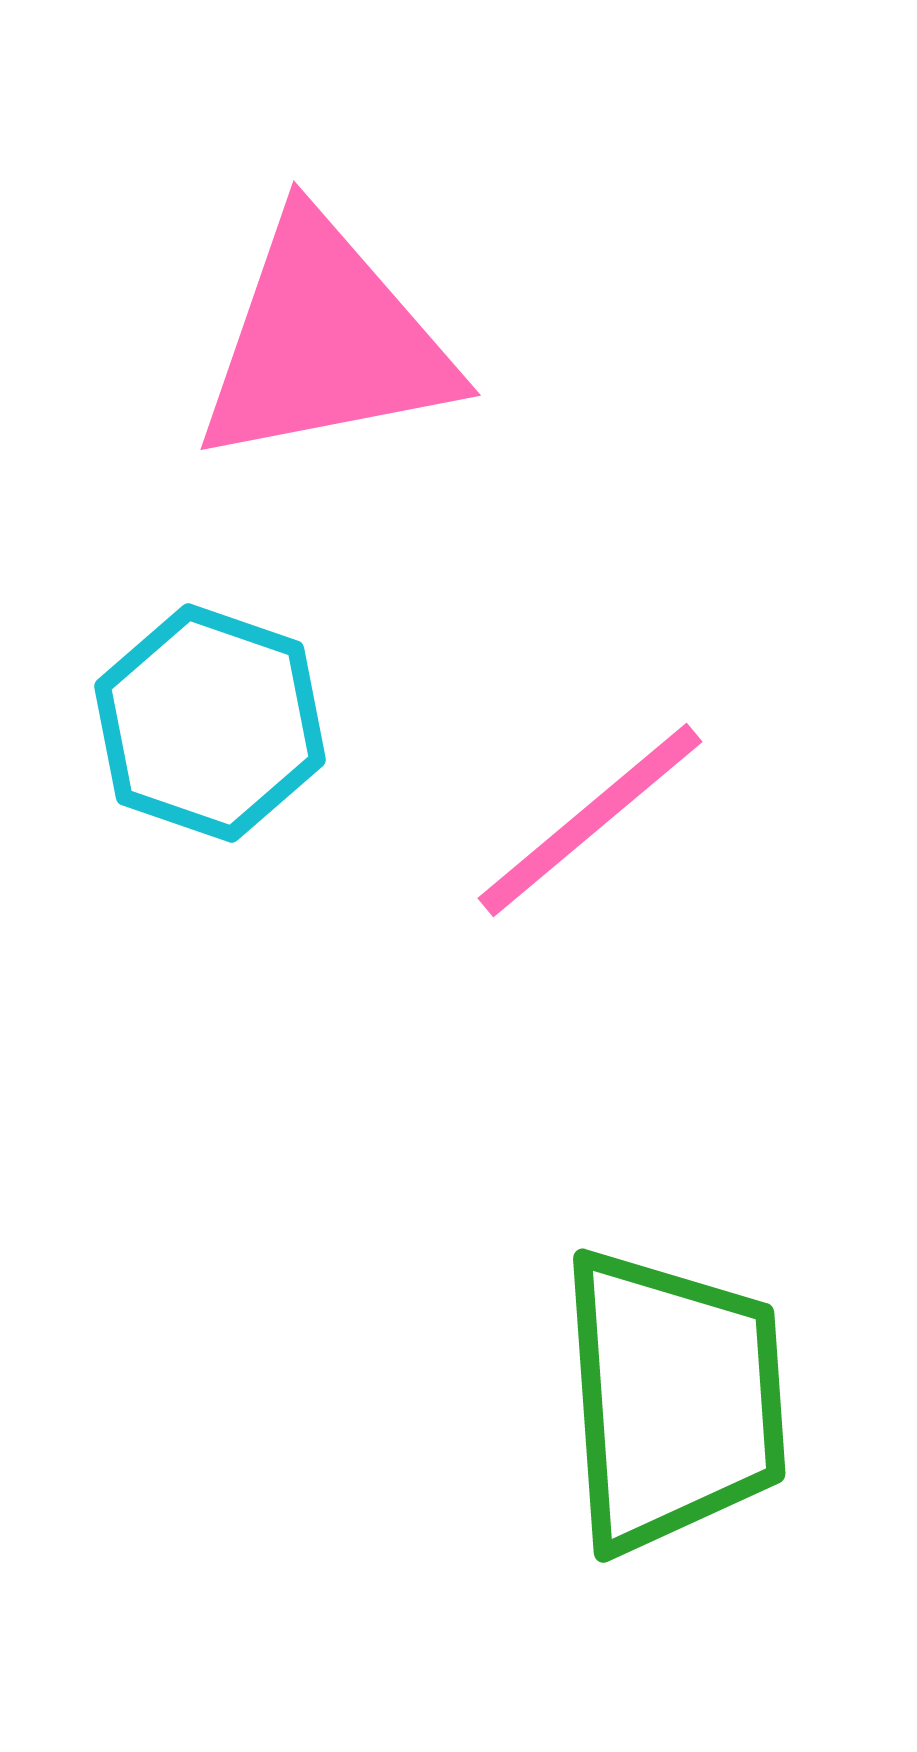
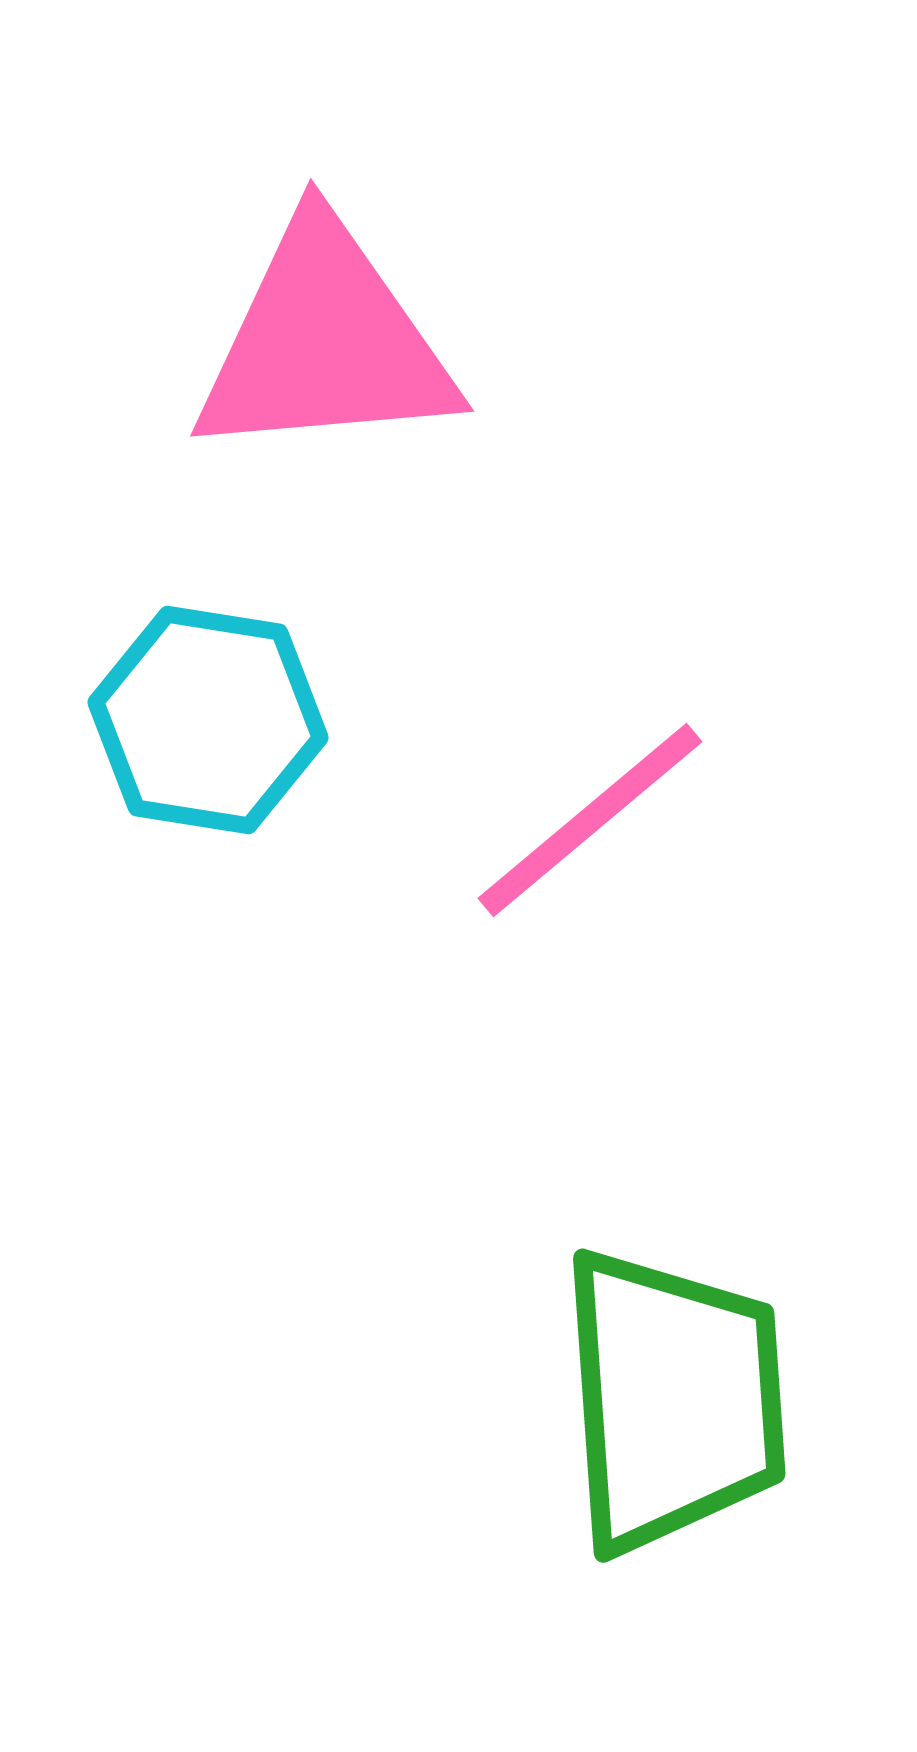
pink triangle: rotated 6 degrees clockwise
cyan hexagon: moved 2 px left, 3 px up; rotated 10 degrees counterclockwise
